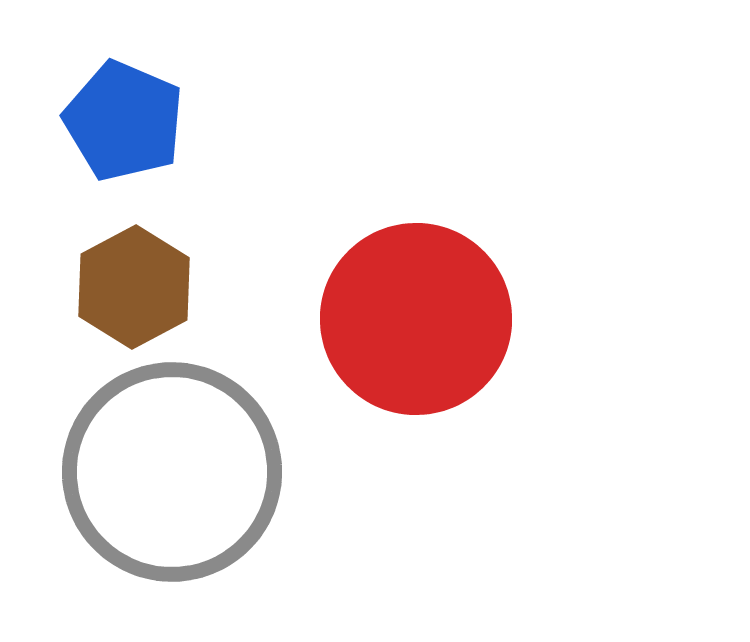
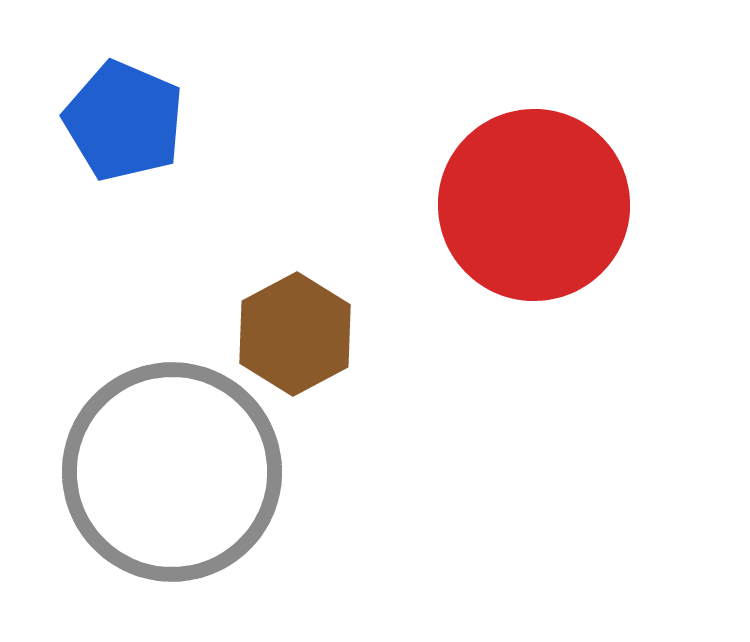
brown hexagon: moved 161 px right, 47 px down
red circle: moved 118 px right, 114 px up
